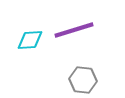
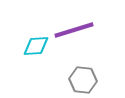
cyan diamond: moved 6 px right, 6 px down
